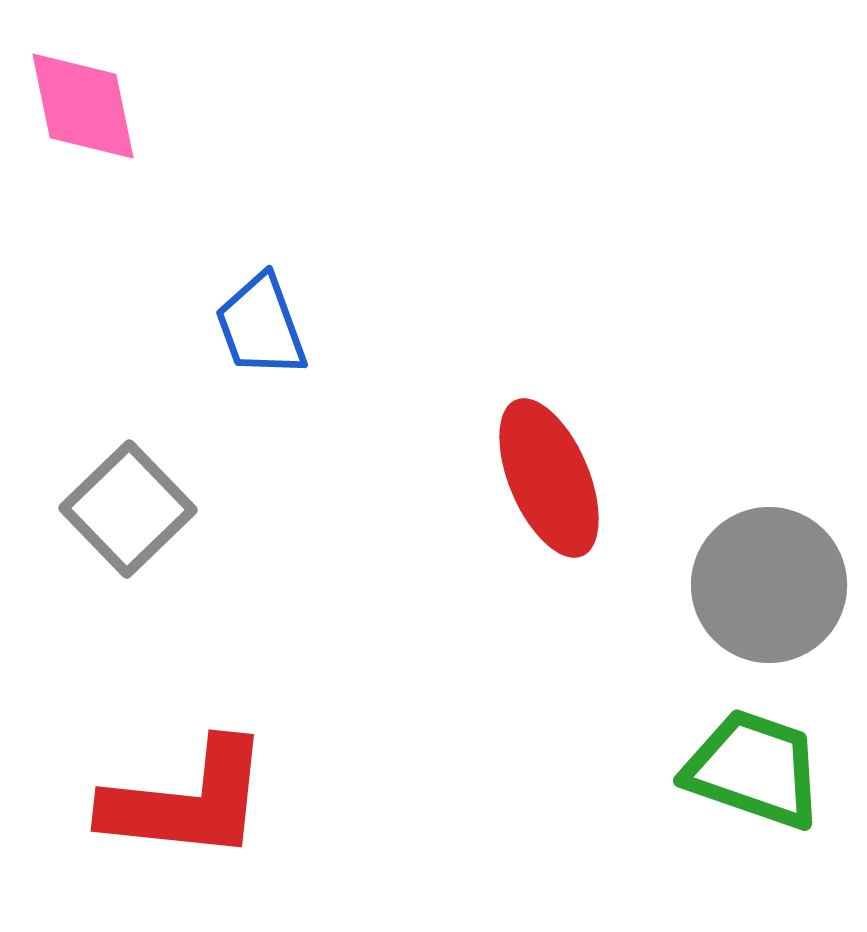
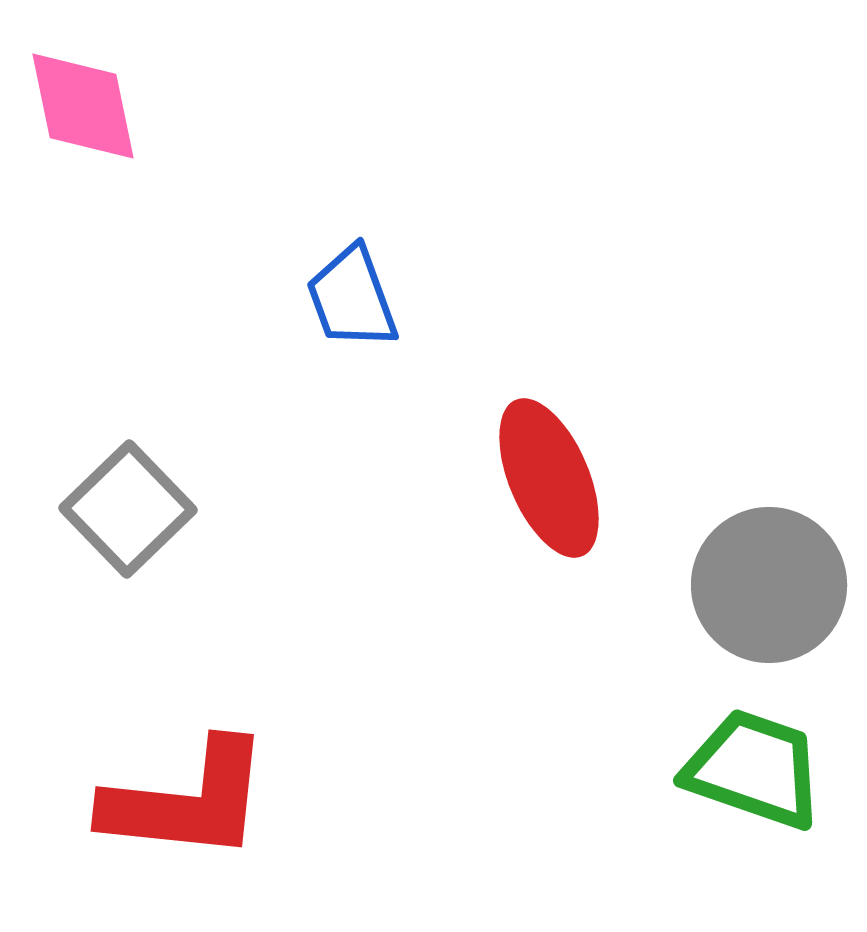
blue trapezoid: moved 91 px right, 28 px up
